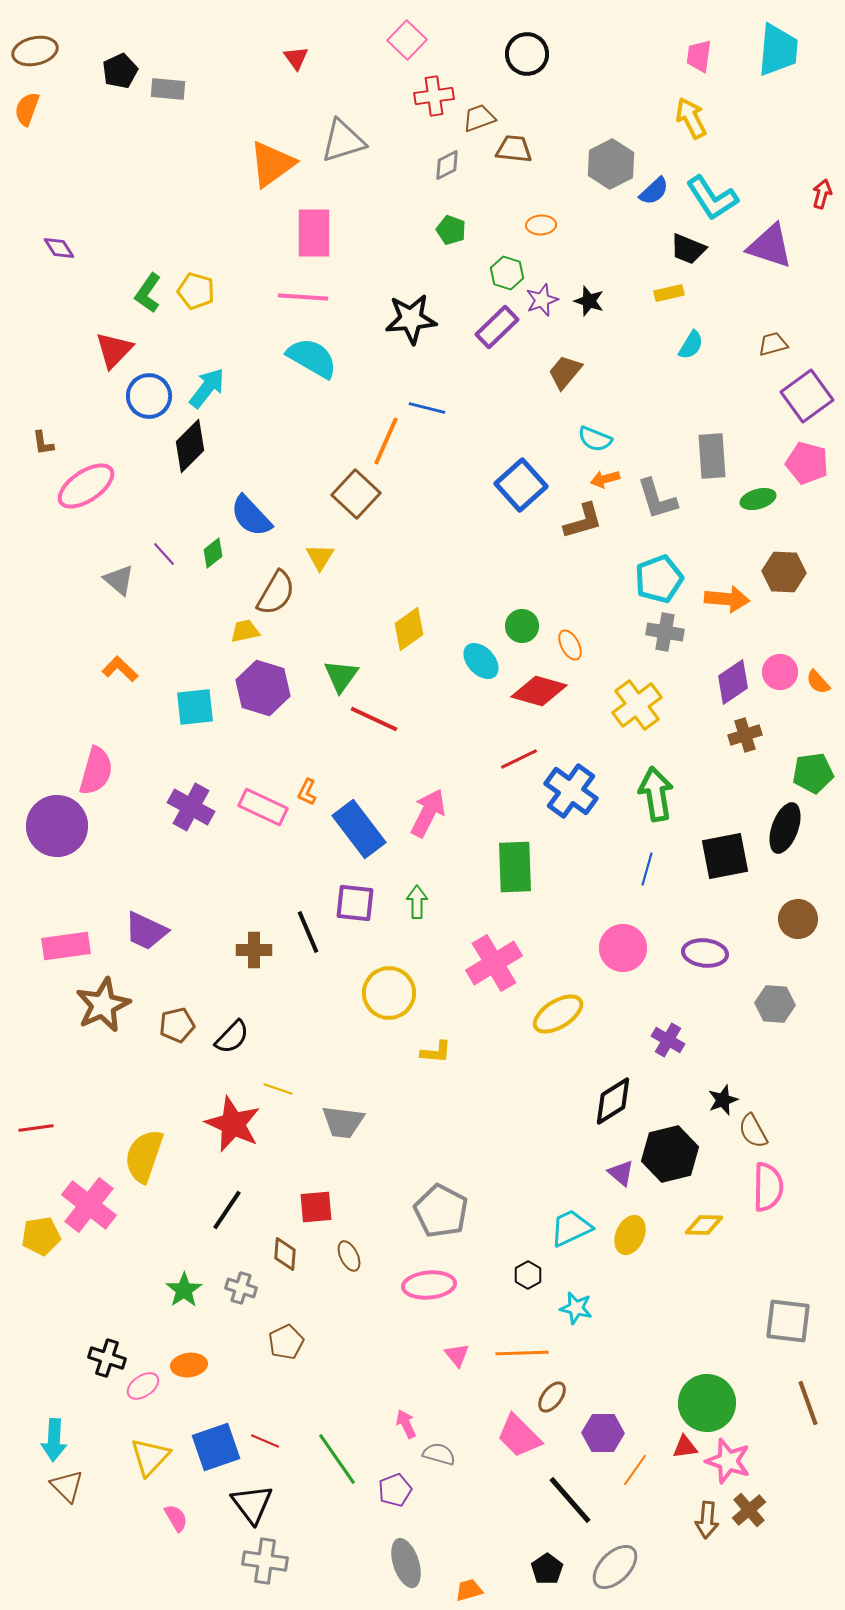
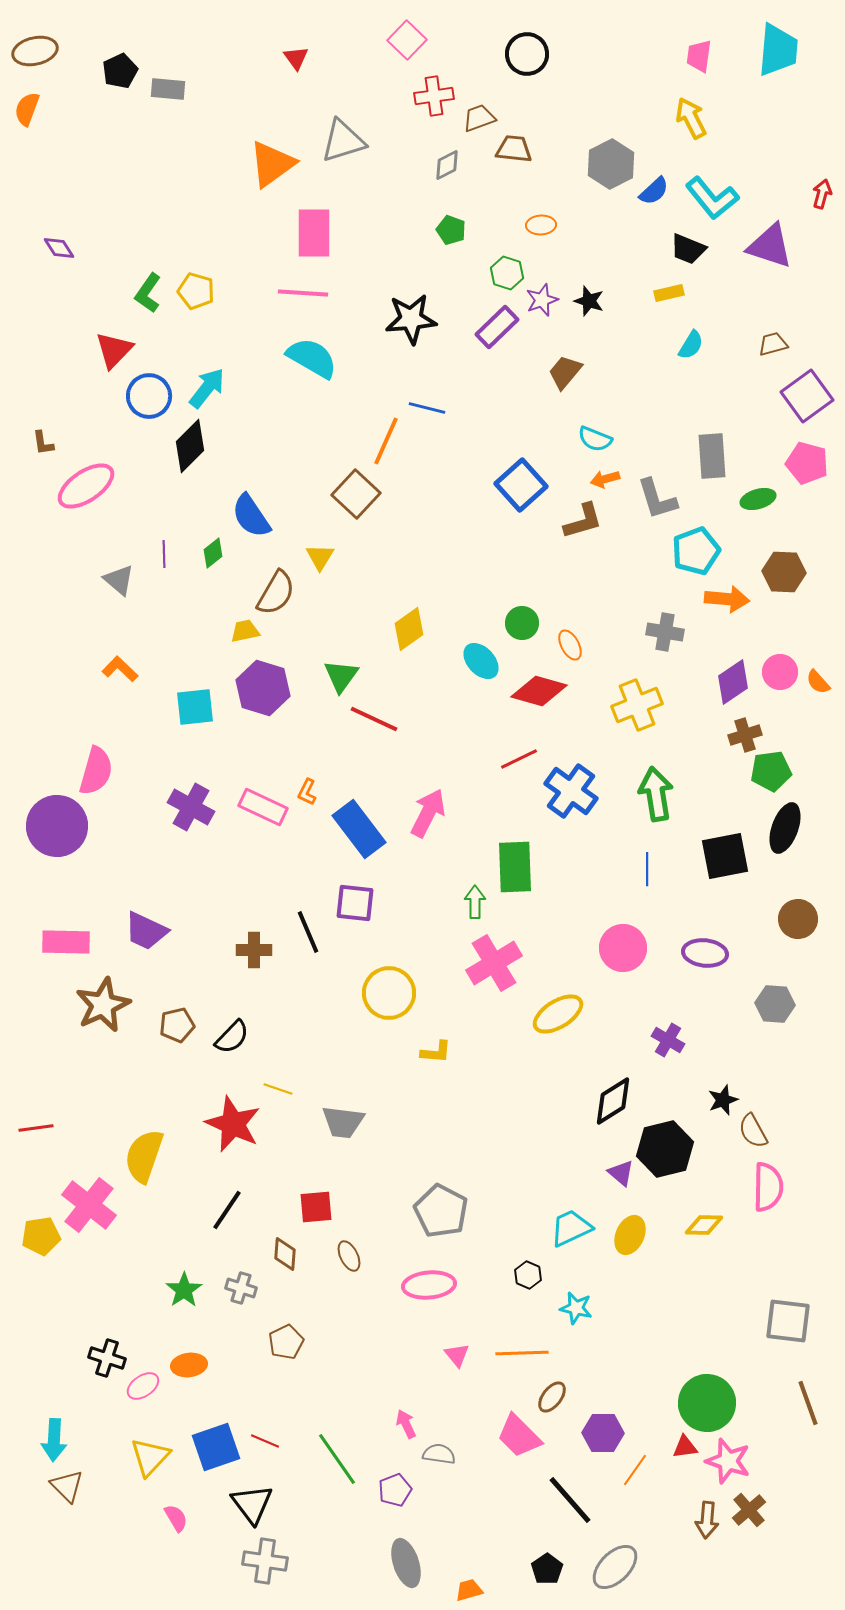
cyan L-shape at (712, 198): rotated 6 degrees counterclockwise
pink line at (303, 297): moved 4 px up
blue semicircle at (251, 516): rotated 9 degrees clockwise
purple line at (164, 554): rotated 40 degrees clockwise
cyan pentagon at (659, 579): moved 37 px right, 28 px up
green circle at (522, 626): moved 3 px up
yellow cross at (637, 705): rotated 15 degrees clockwise
green pentagon at (813, 773): moved 42 px left, 2 px up
blue line at (647, 869): rotated 16 degrees counterclockwise
green arrow at (417, 902): moved 58 px right
pink rectangle at (66, 946): moved 4 px up; rotated 9 degrees clockwise
black hexagon at (670, 1154): moved 5 px left, 5 px up
black hexagon at (528, 1275): rotated 8 degrees counterclockwise
gray semicircle at (439, 1454): rotated 8 degrees counterclockwise
